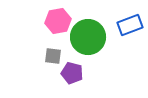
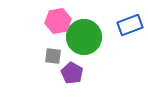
green circle: moved 4 px left
purple pentagon: rotated 15 degrees clockwise
